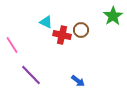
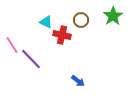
brown circle: moved 10 px up
purple line: moved 16 px up
